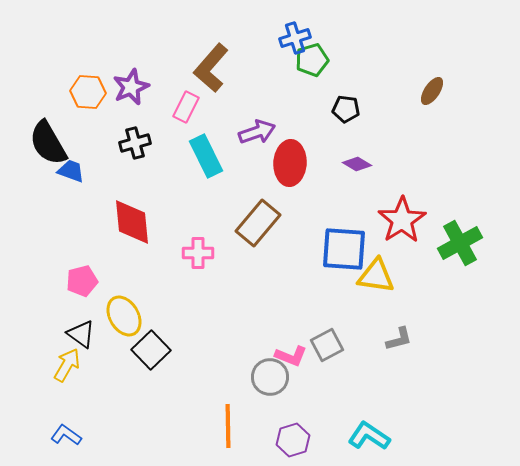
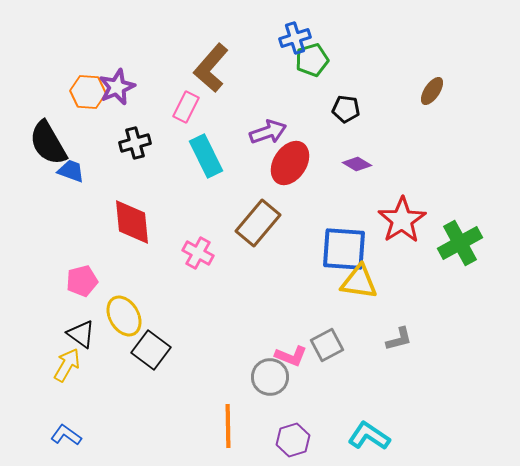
purple star: moved 14 px left
purple arrow: moved 11 px right
red ellipse: rotated 30 degrees clockwise
pink cross: rotated 28 degrees clockwise
yellow triangle: moved 17 px left, 6 px down
black square: rotated 9 degrees counterclockwise
